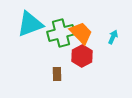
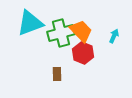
cyan triangle: moved 1 px up
orange trapezoid: moved 2 px up
cyan arrow: moved 1 px right, 1 px up
red hexagon: moved 1 px right, 3 px up; rotated 10 degrees counterclockwise
